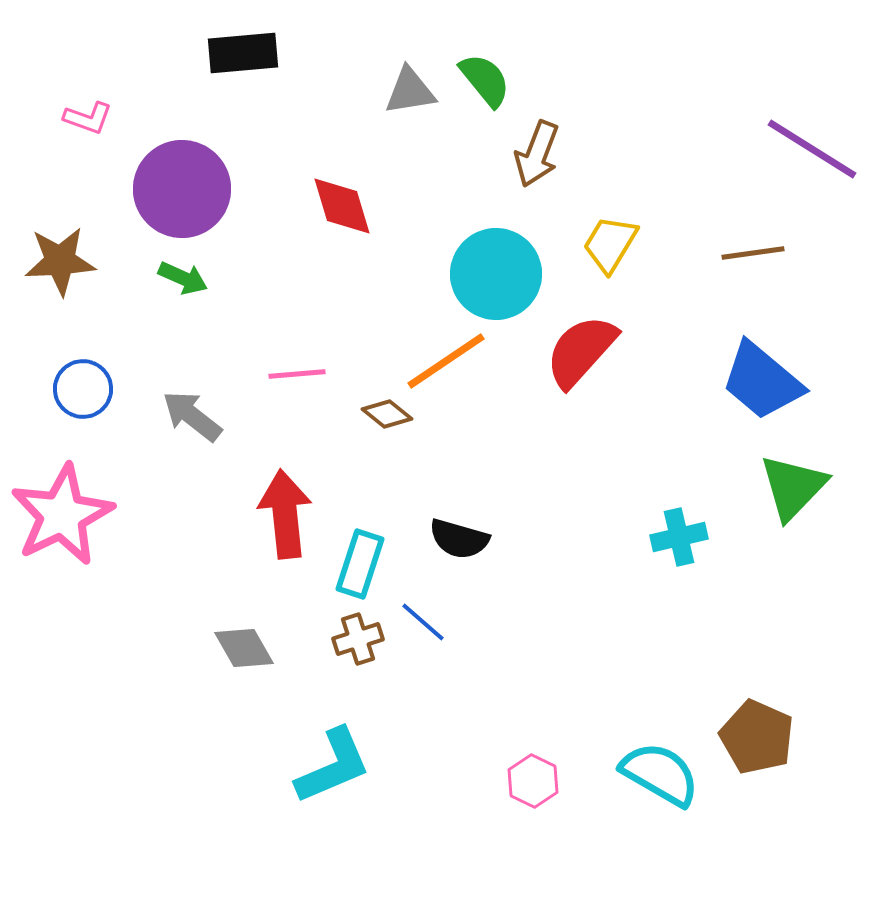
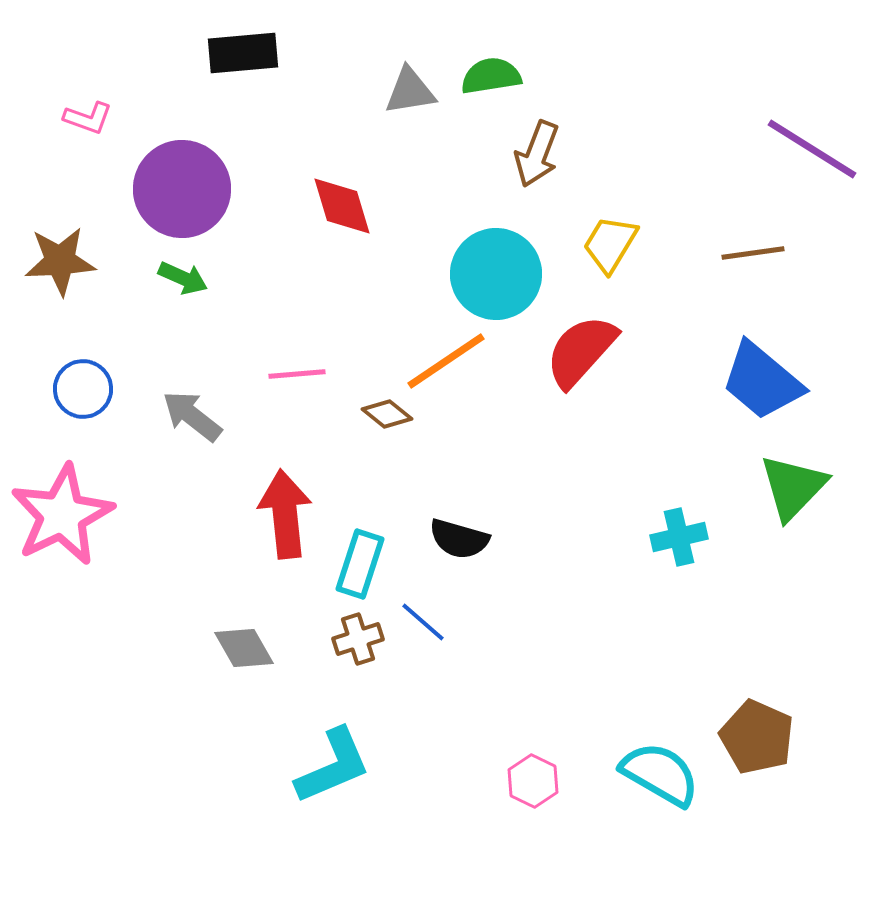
green semicircle: moved 6 px right, 4 px up; rotated 60 degrees counterclockwise
